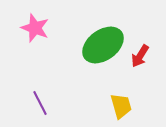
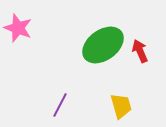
pink star: moved 17 px left
red arrow: moved 5 px up; rotated 125 degrees clockwise
purple line: moved 20 px right, 2 px down; rotated 55 degrees clockwise
